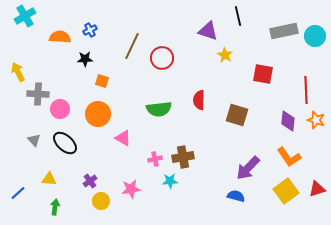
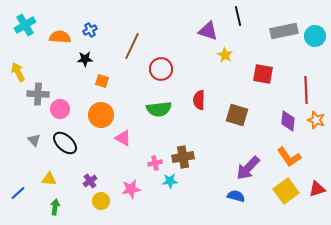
cyan cross: moved 9 px down
red circle: moved 1 px left, 11 px down
orange circle: moved 3 px right, 1 px down
pink cross: moved 4 px down
